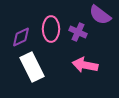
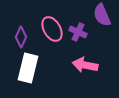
purple semicircle: moved 2 px right; rotated 30 degrees clockwise
pink ellipse: moved 1 px right; rotated 30 degrees counterclockwise
purple diamond: rotated 40 degrees counterclockwise
white rectangle: moved 4 px left, 1 px down; rotated 40 degrees clockwise
